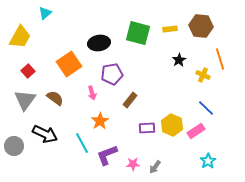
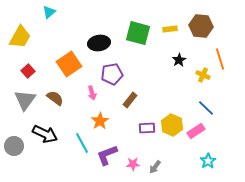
cyan triangle: moved 4 px right, 1 px up
